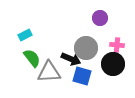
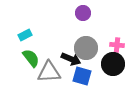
purple circle: moved 17 px left, 5 px up
green semicircle: moved 1 px left
